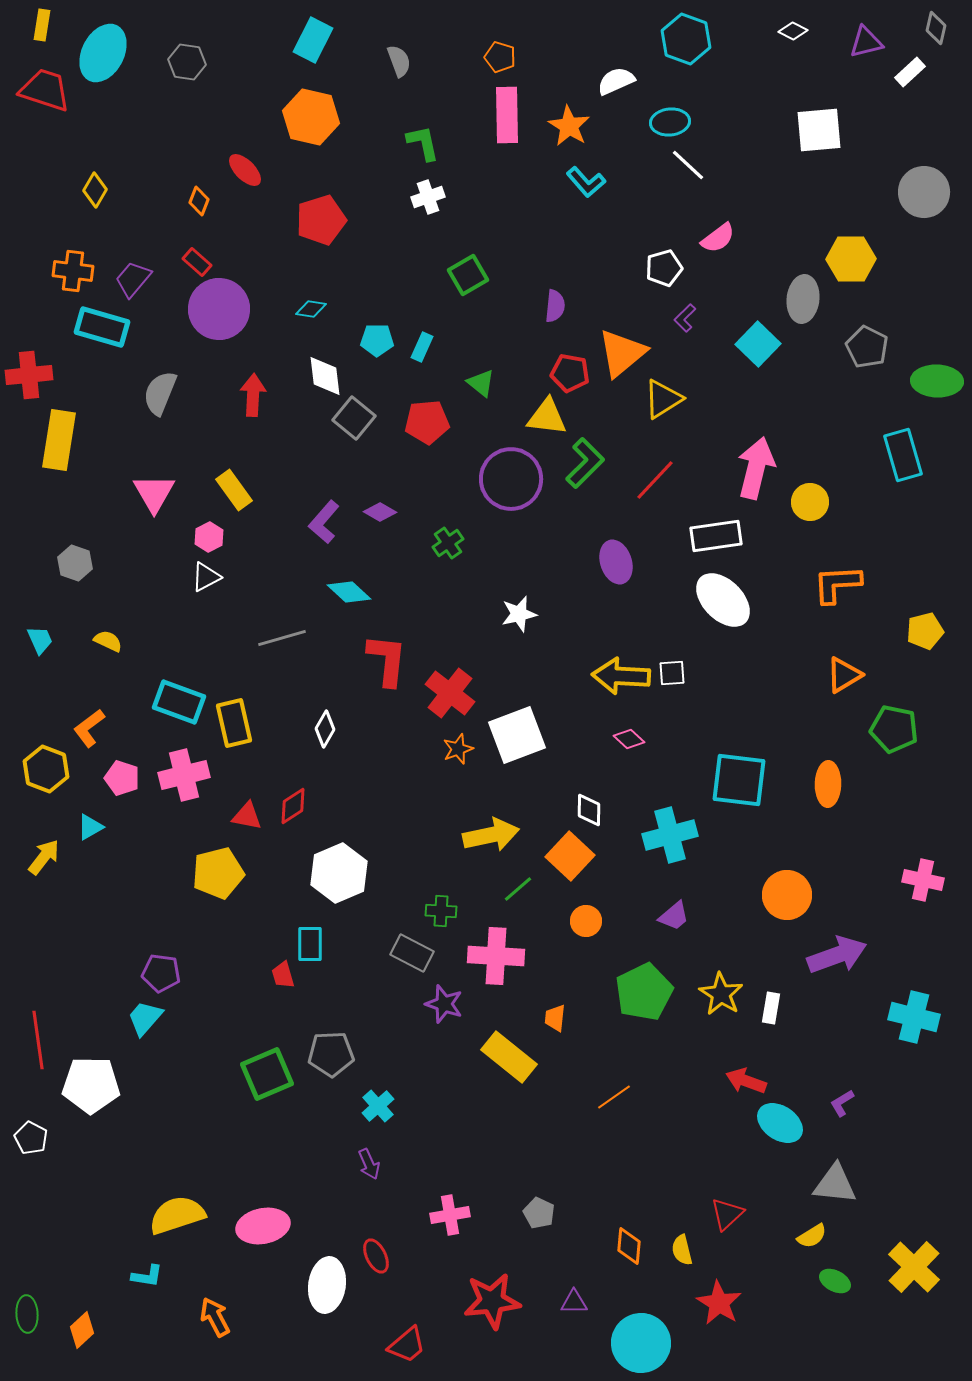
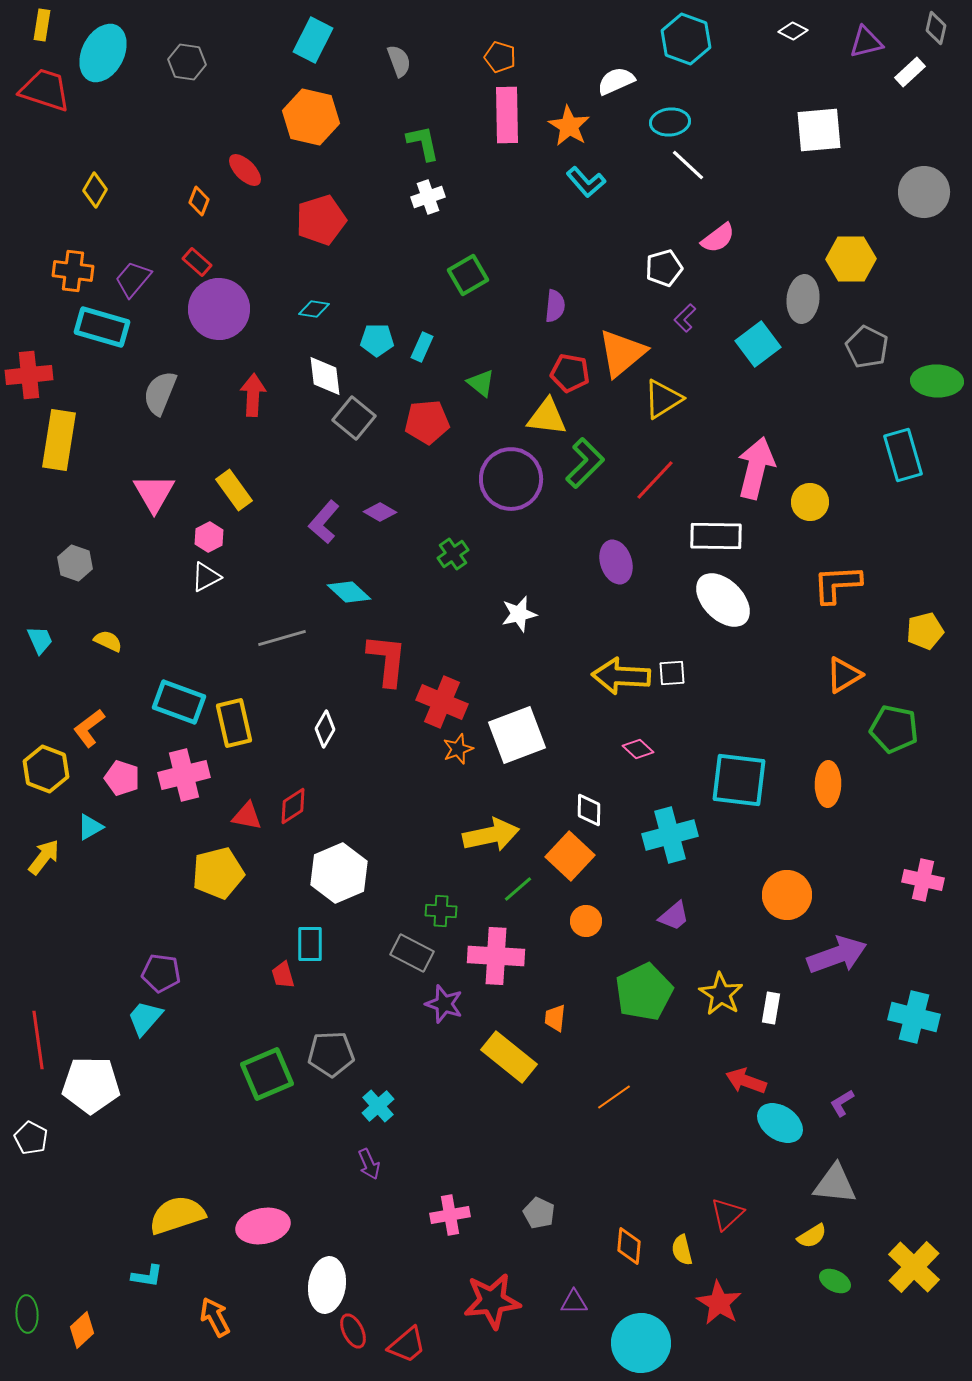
cyan diamond at (311, 309): moved 3 px right
cyan square at (758, 344): rotated 9 degrees clockwise
white rectangle at (716, 536): rotated 9 degrees clockwise
green cross at (448, 543): moved 5 px right, 11 px down
red cross at (450, 693): moved 8 px left, 9 px down; rotated 15 degrees counterclockwise
pink diamond at (629, 739): moved 9 px right, 10 px down
red ellipse at (376, 1256): moved 23 px left, 75 px down
